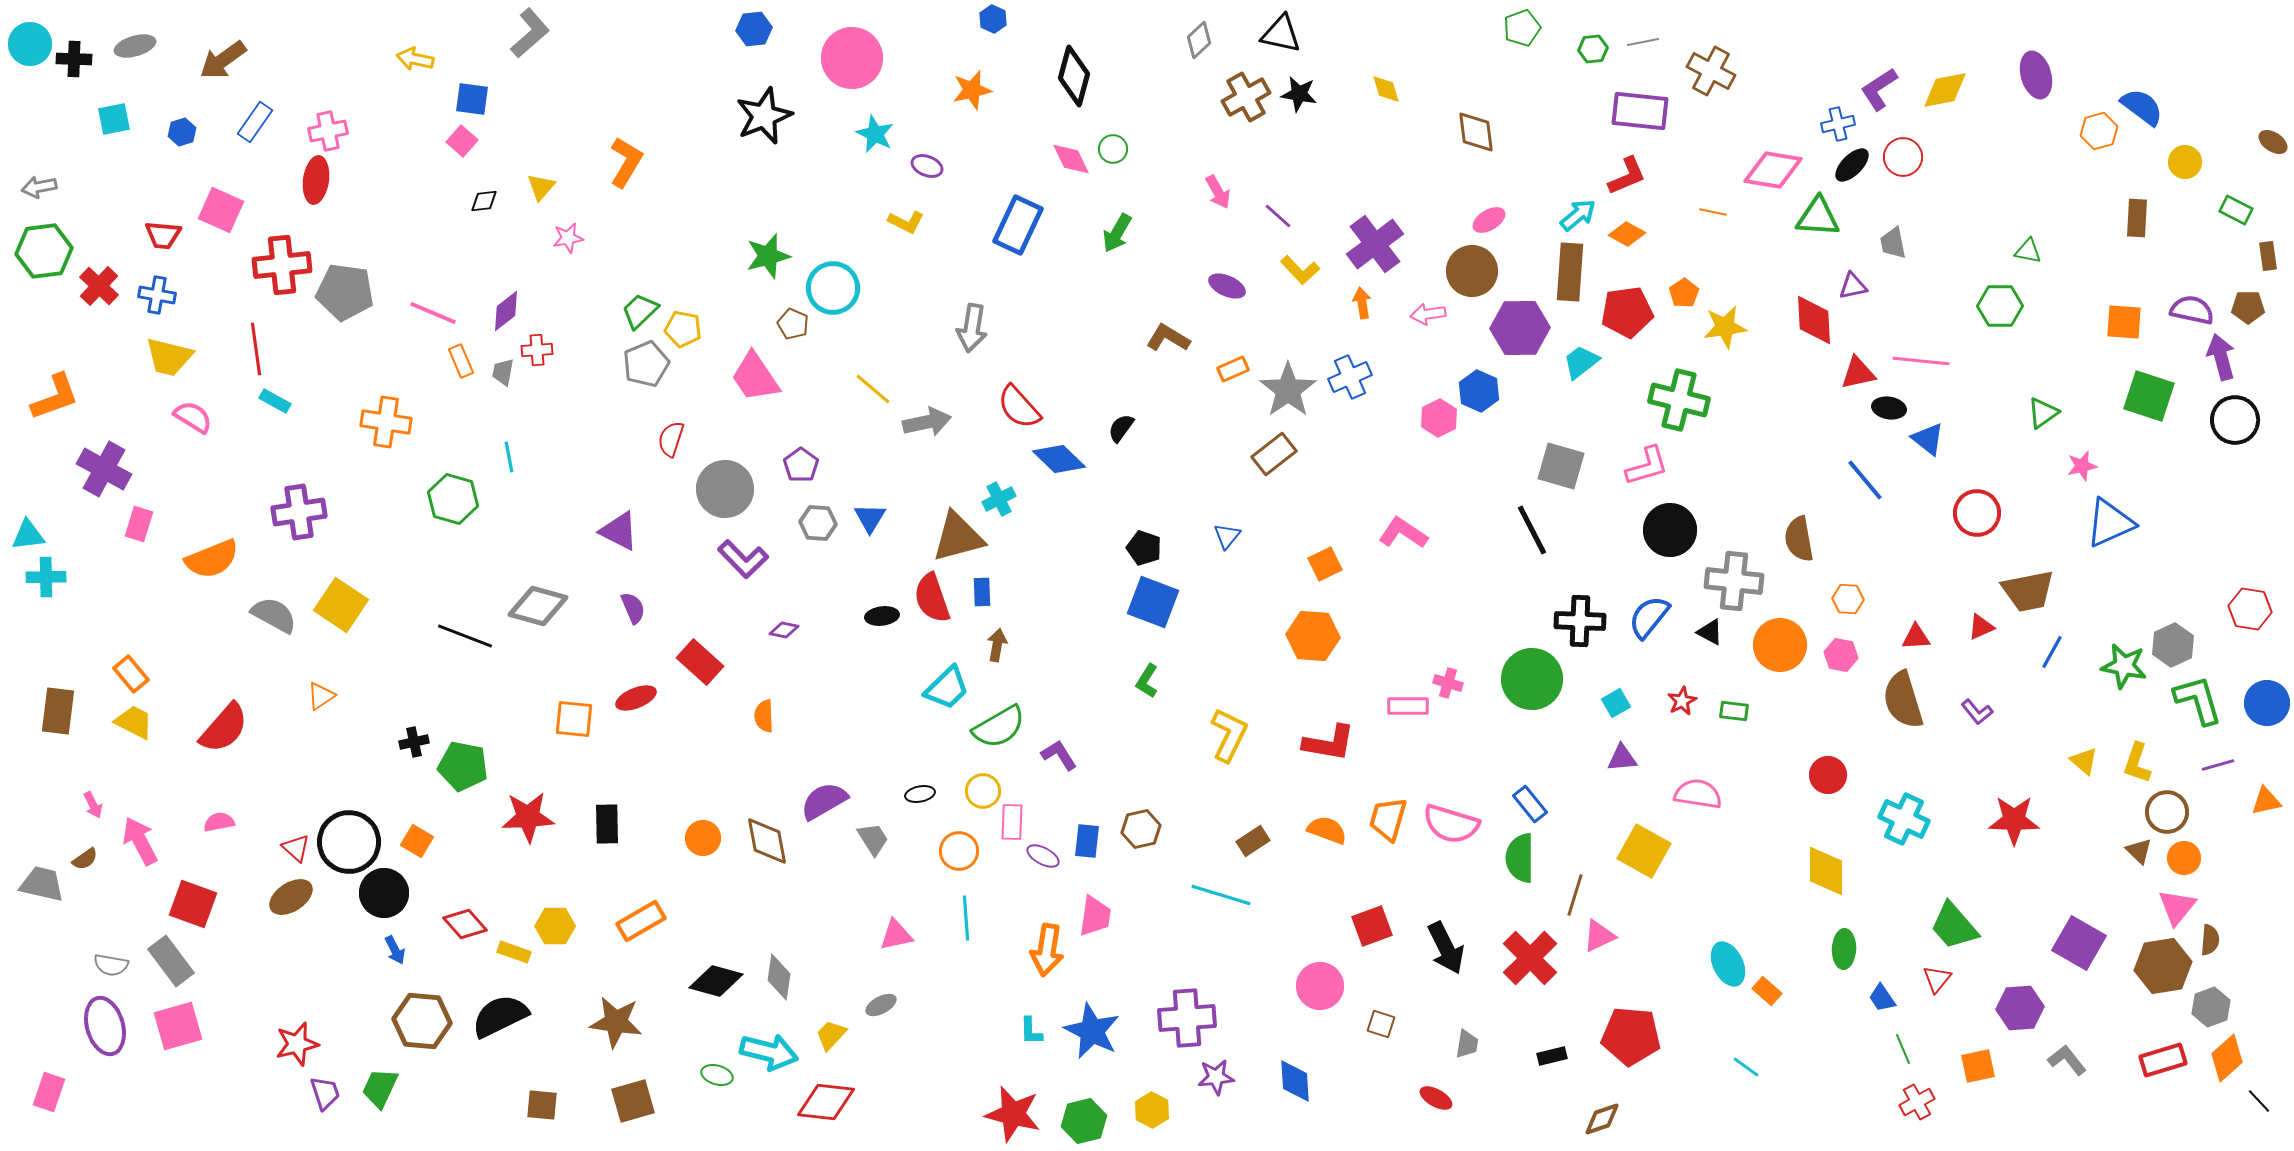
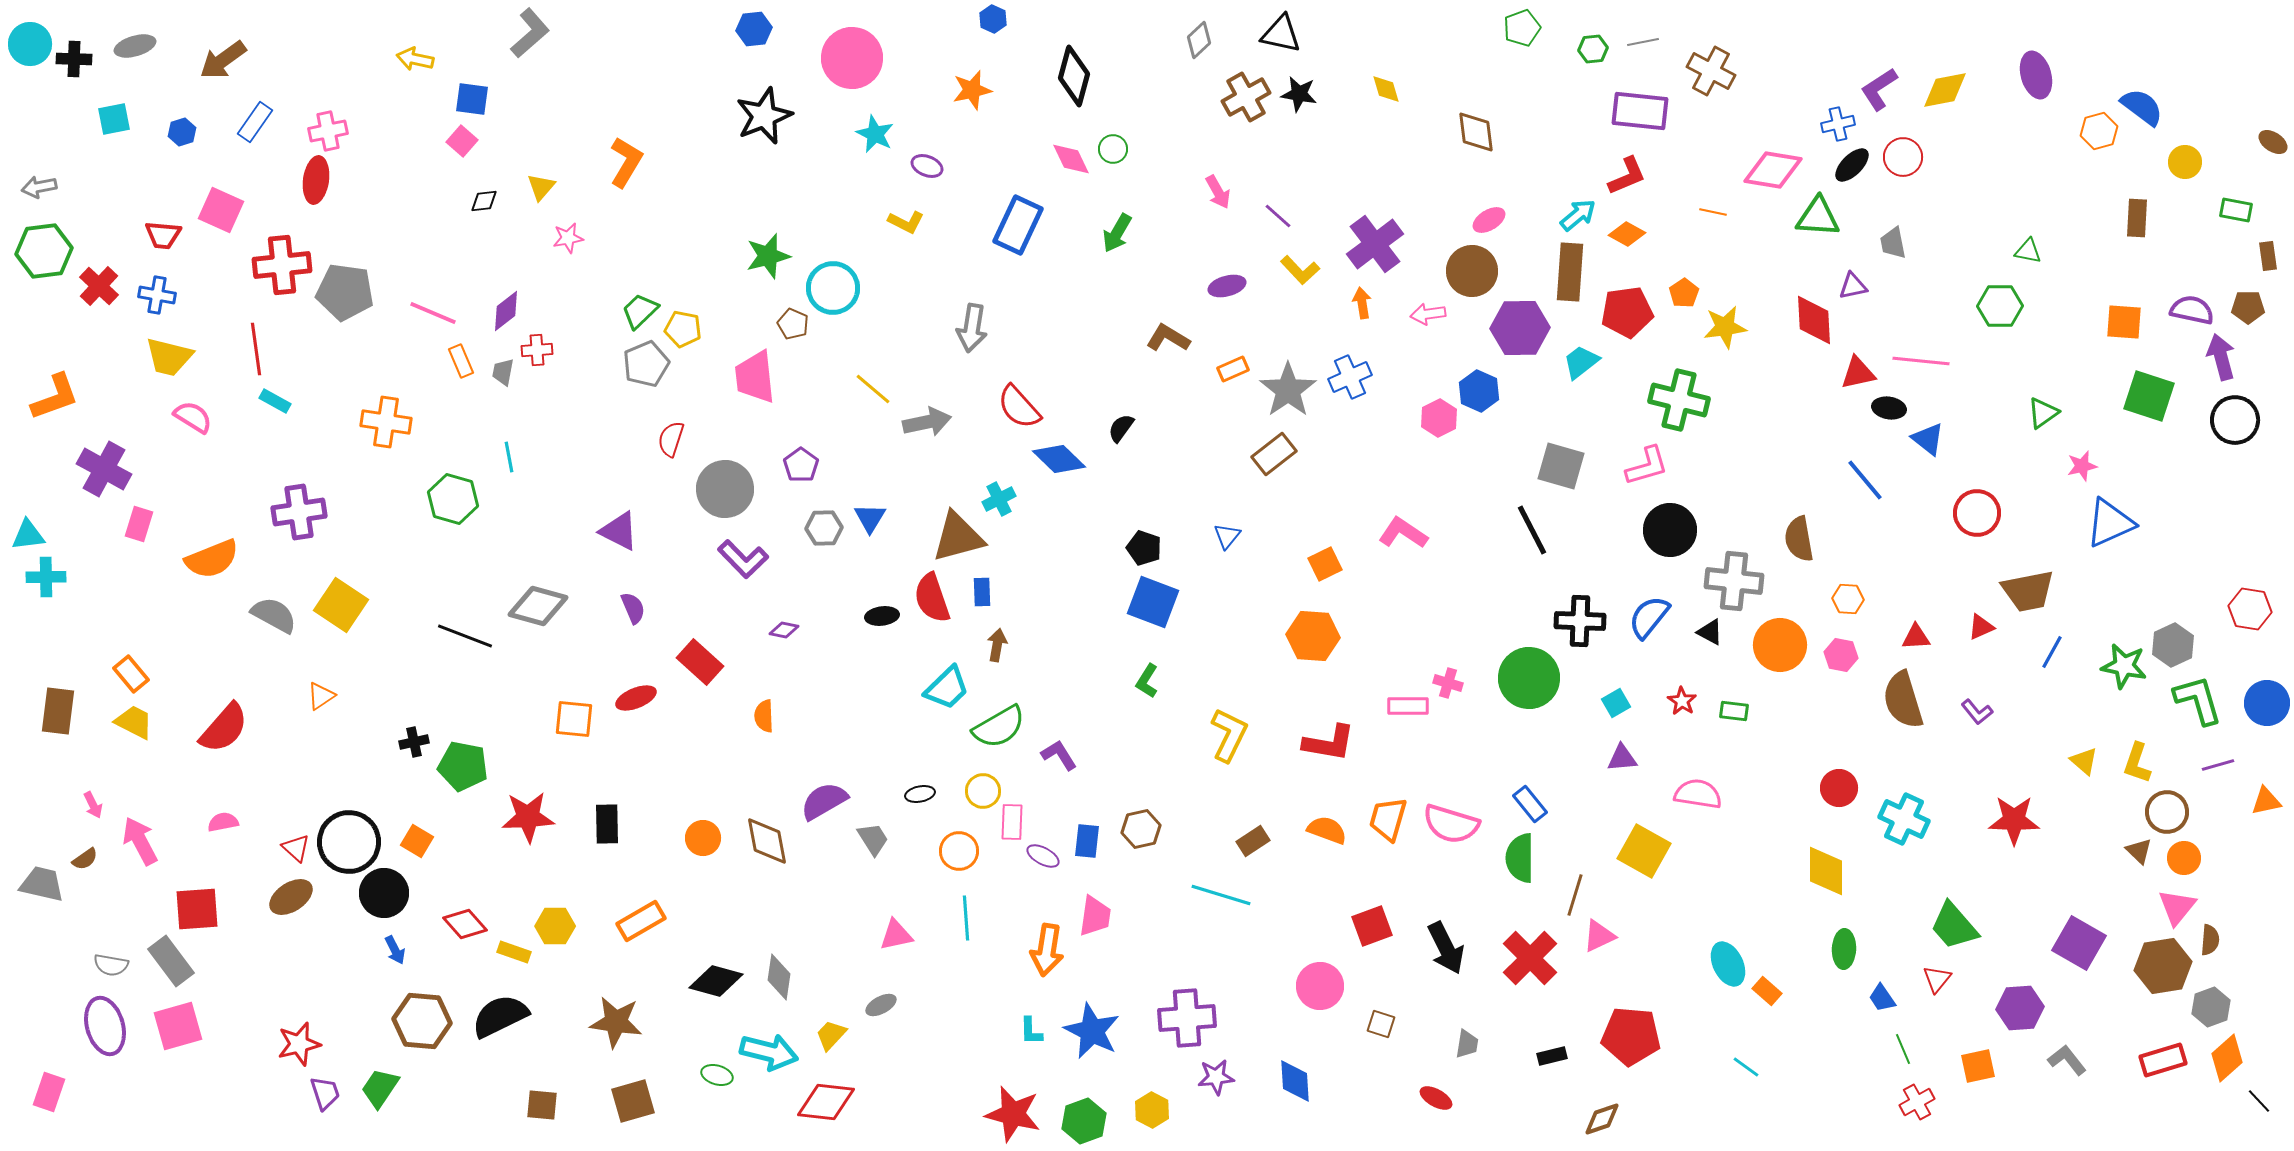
green rectangle at (2236, 210): rotated 16 degrees counterclockwise
purple ellipse at (1227, 286): rotated 39 degrees counterclockwise
pink trapezoid at (755, 377): rotated 28 degrees clockwise
gray hexagon at (818, 523): moved 6 px right, 5 px down; rotated 6 degrees counterclockwise
green circle at (1532, 679): moved 3 px left, 1 px up
red star at (1682, 701): rotated 12 degrees counterclockwise
red circle at (1828, 775): moved 11 px right, 13 px down
pink semicircle at (219, 822): moved 4 px right
red square at (193, 904): moved 4 px right, 5 px down; rotated 24 degrees counterclockwise
red star at (297, 1044): moved 2 px right
green trapezoid at (380, 1088): rotated 9 degrees clockwise
green hexagon at (1084, 1121): rotated 6 degrees counterclockwise
